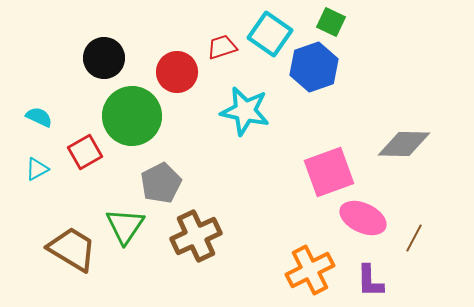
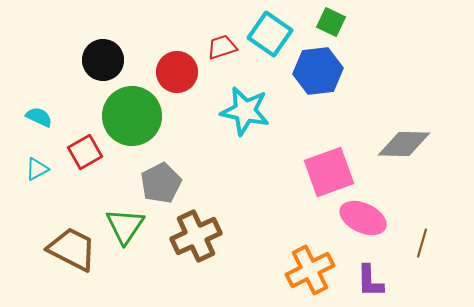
black circle: moved 1 px left, 2 px down
blue hexagon: moved 4 px right, 4 px down; rotated 12 degrees clockwise
brown line: moved 8 px right, 5 px down; rotated 12 degrees counterclockwise
brown trapezoid: rotated 4 degrees counterclockwise
